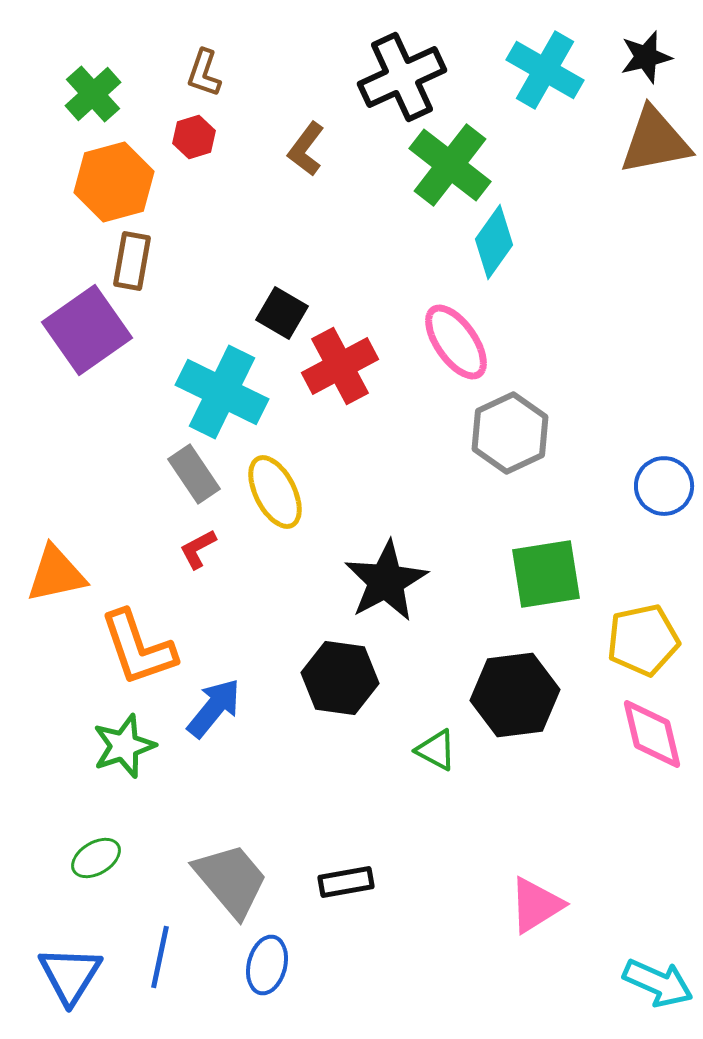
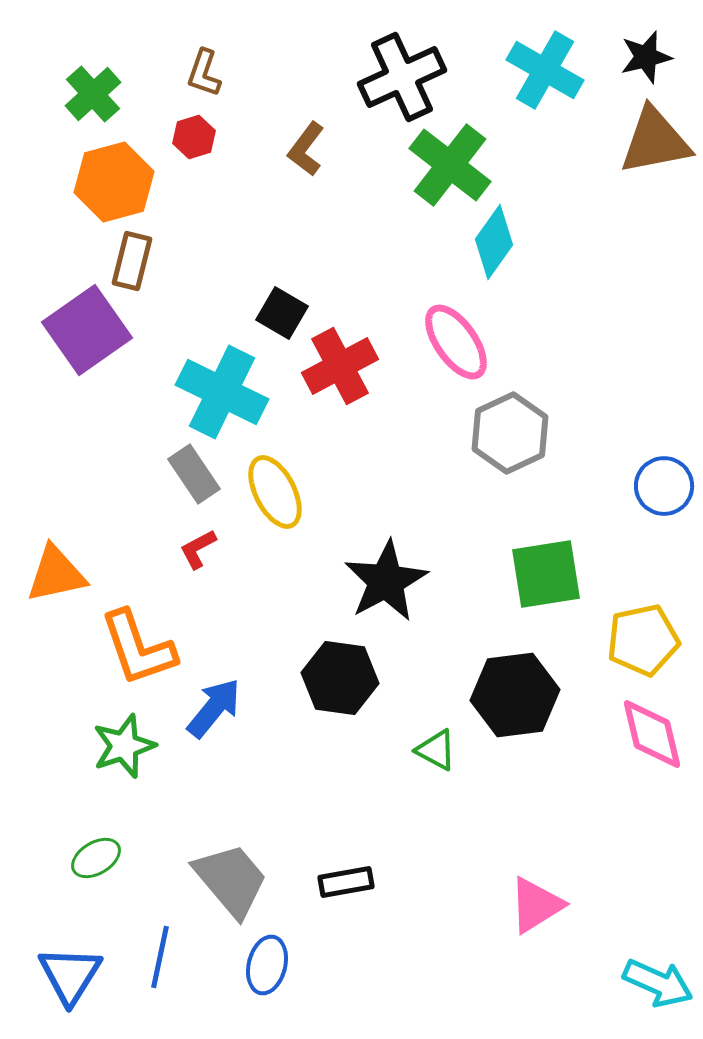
brown rectangle at (132, 261): rotated 4 degrees clockwise
